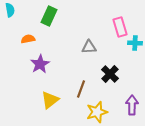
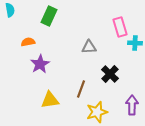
orange semicircle: moved 3 px down
yellow triangle: rotated 30 degrees clockwise
